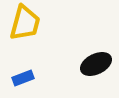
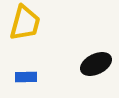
blue rectangle: moved 3 px right, 1 px up; rotated 20 degrees clockwise
